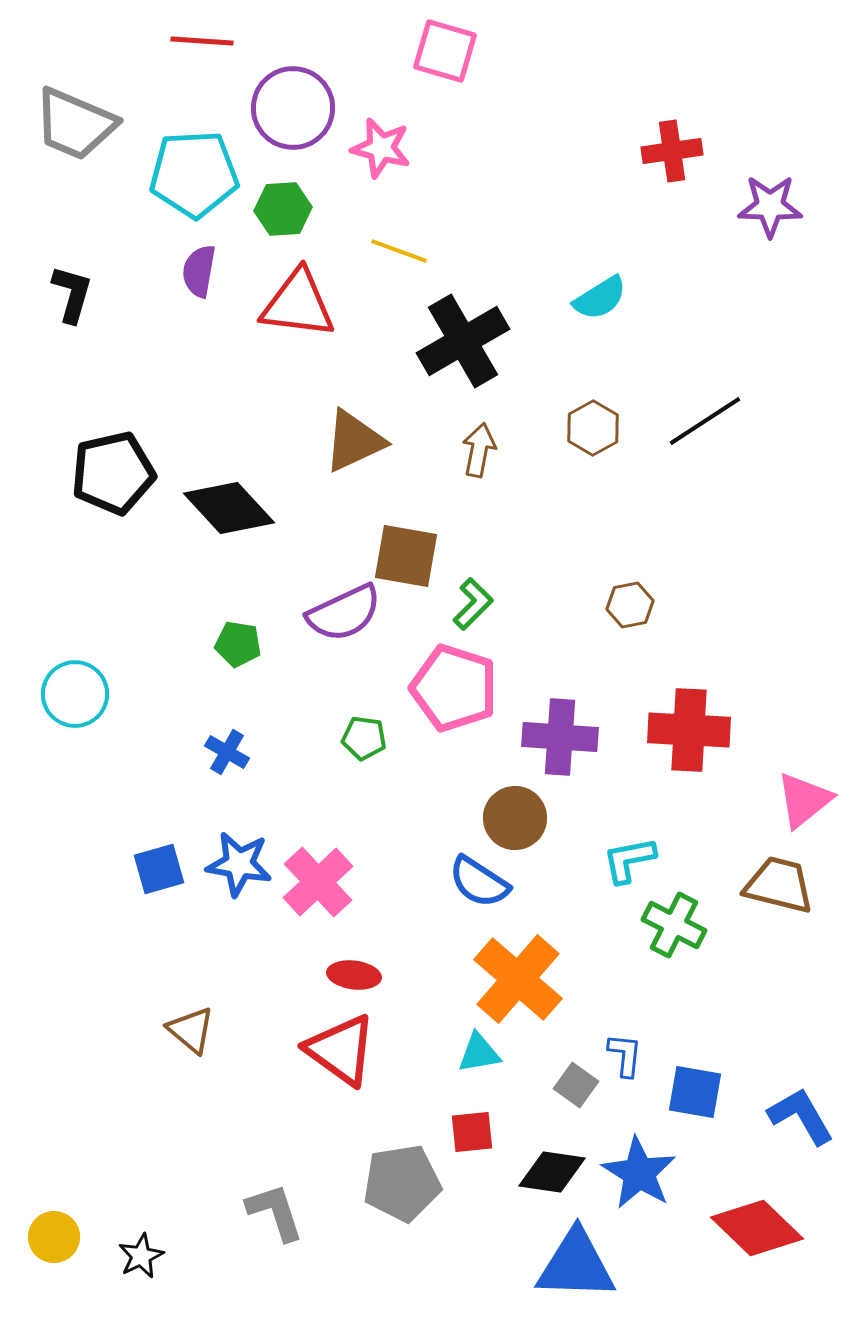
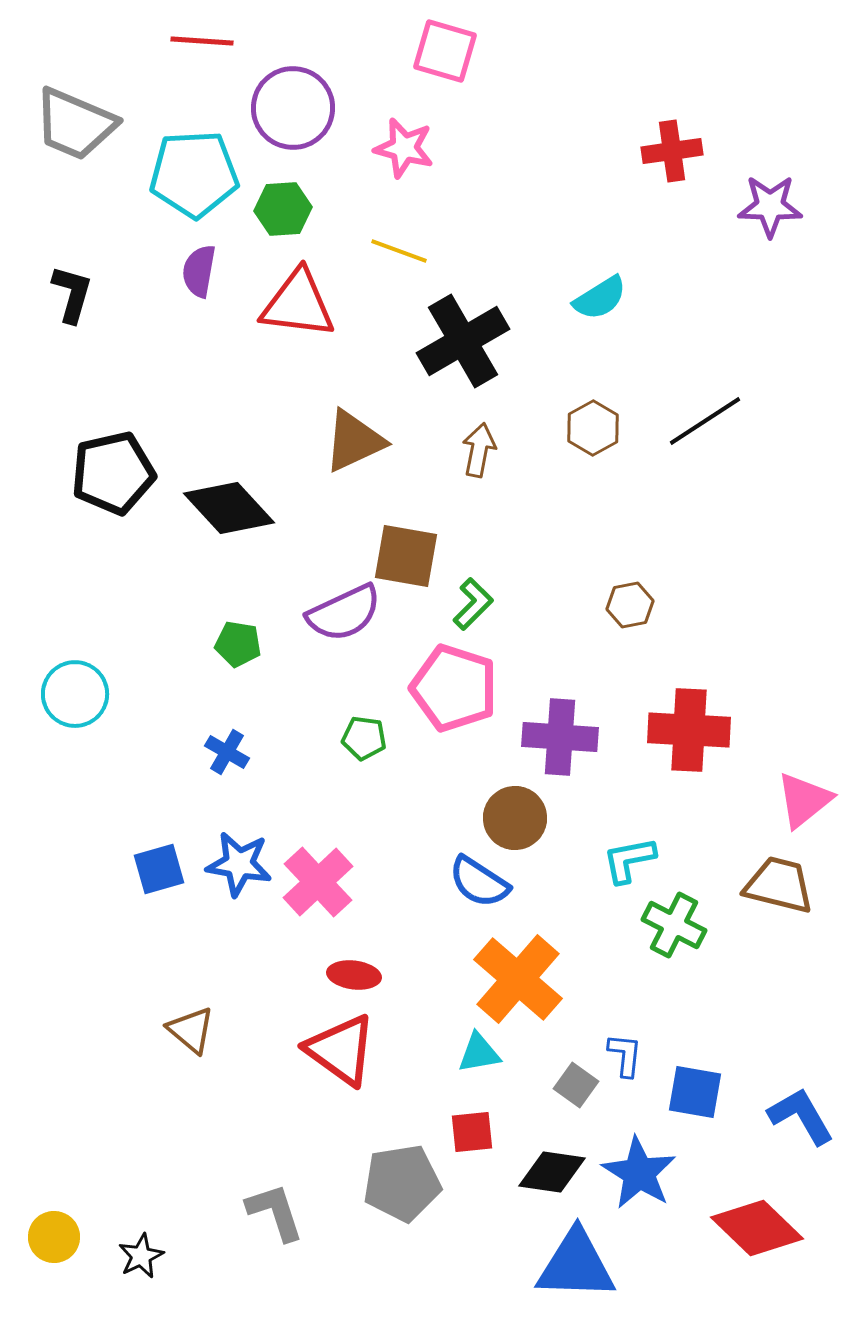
pink star at (381, 148): moved 23 px right
